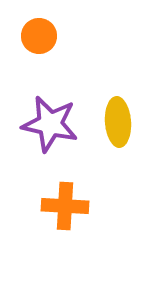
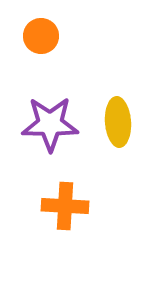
orange circle: moved 2 px right
purple star: rotated 12 degrees counterclockwise
